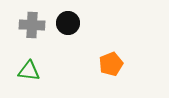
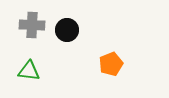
black circle: moved 1 px left, 7 px down
